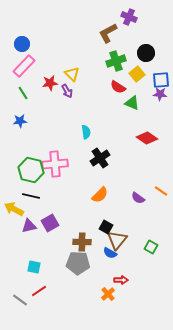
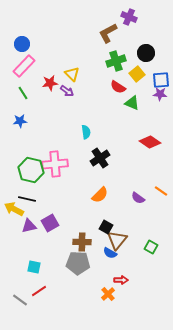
purple arrow: rotated 24 degrees counterclockwise
red diamond: moved 3 px right, 4 px down
black line: moved 4 px left, 3 px down
